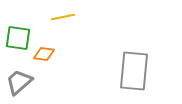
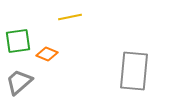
yellow line: moved 7 px right
green square: moved 3 px down; rotated 16 degrees counterclockwise
orange diamond: moved 3 px right; rotated 15 degrees clockwise
